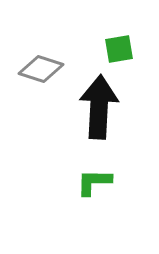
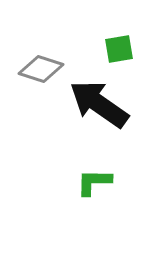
black arrow: moved 3 px up; rotated 58 degrees counterclockwise
